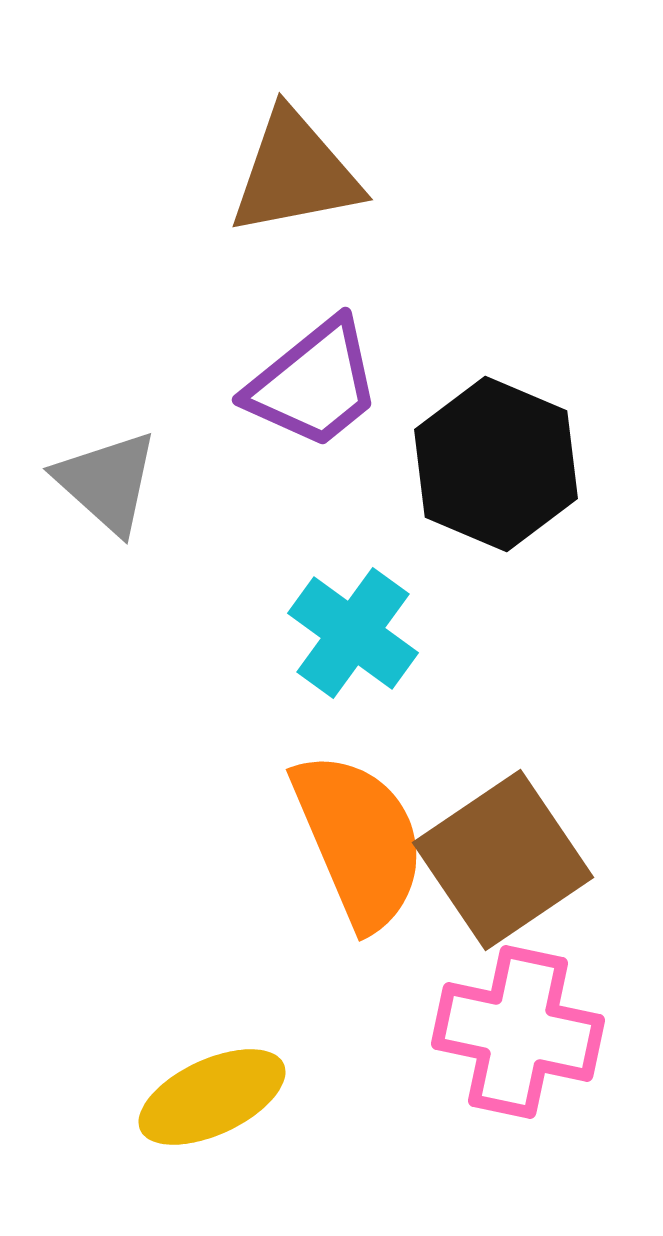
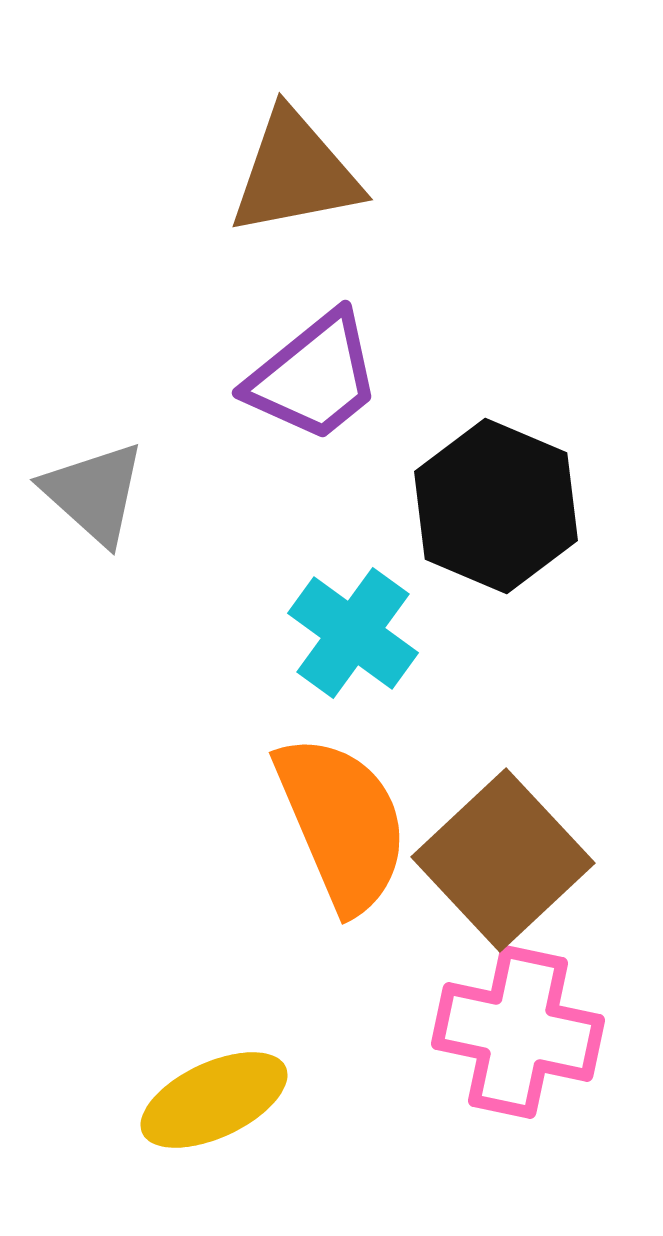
purple trapezoid: moved 7 px up
black hexagon: moved 42 px down
gray triangle: moved 13 px left, 11 px down
orange semicircle: moved 17 px left, 17 px up
brown square: rotated 9 degrees counterclockwise
yellow ellipse: moved 2 px right, 3 px down
